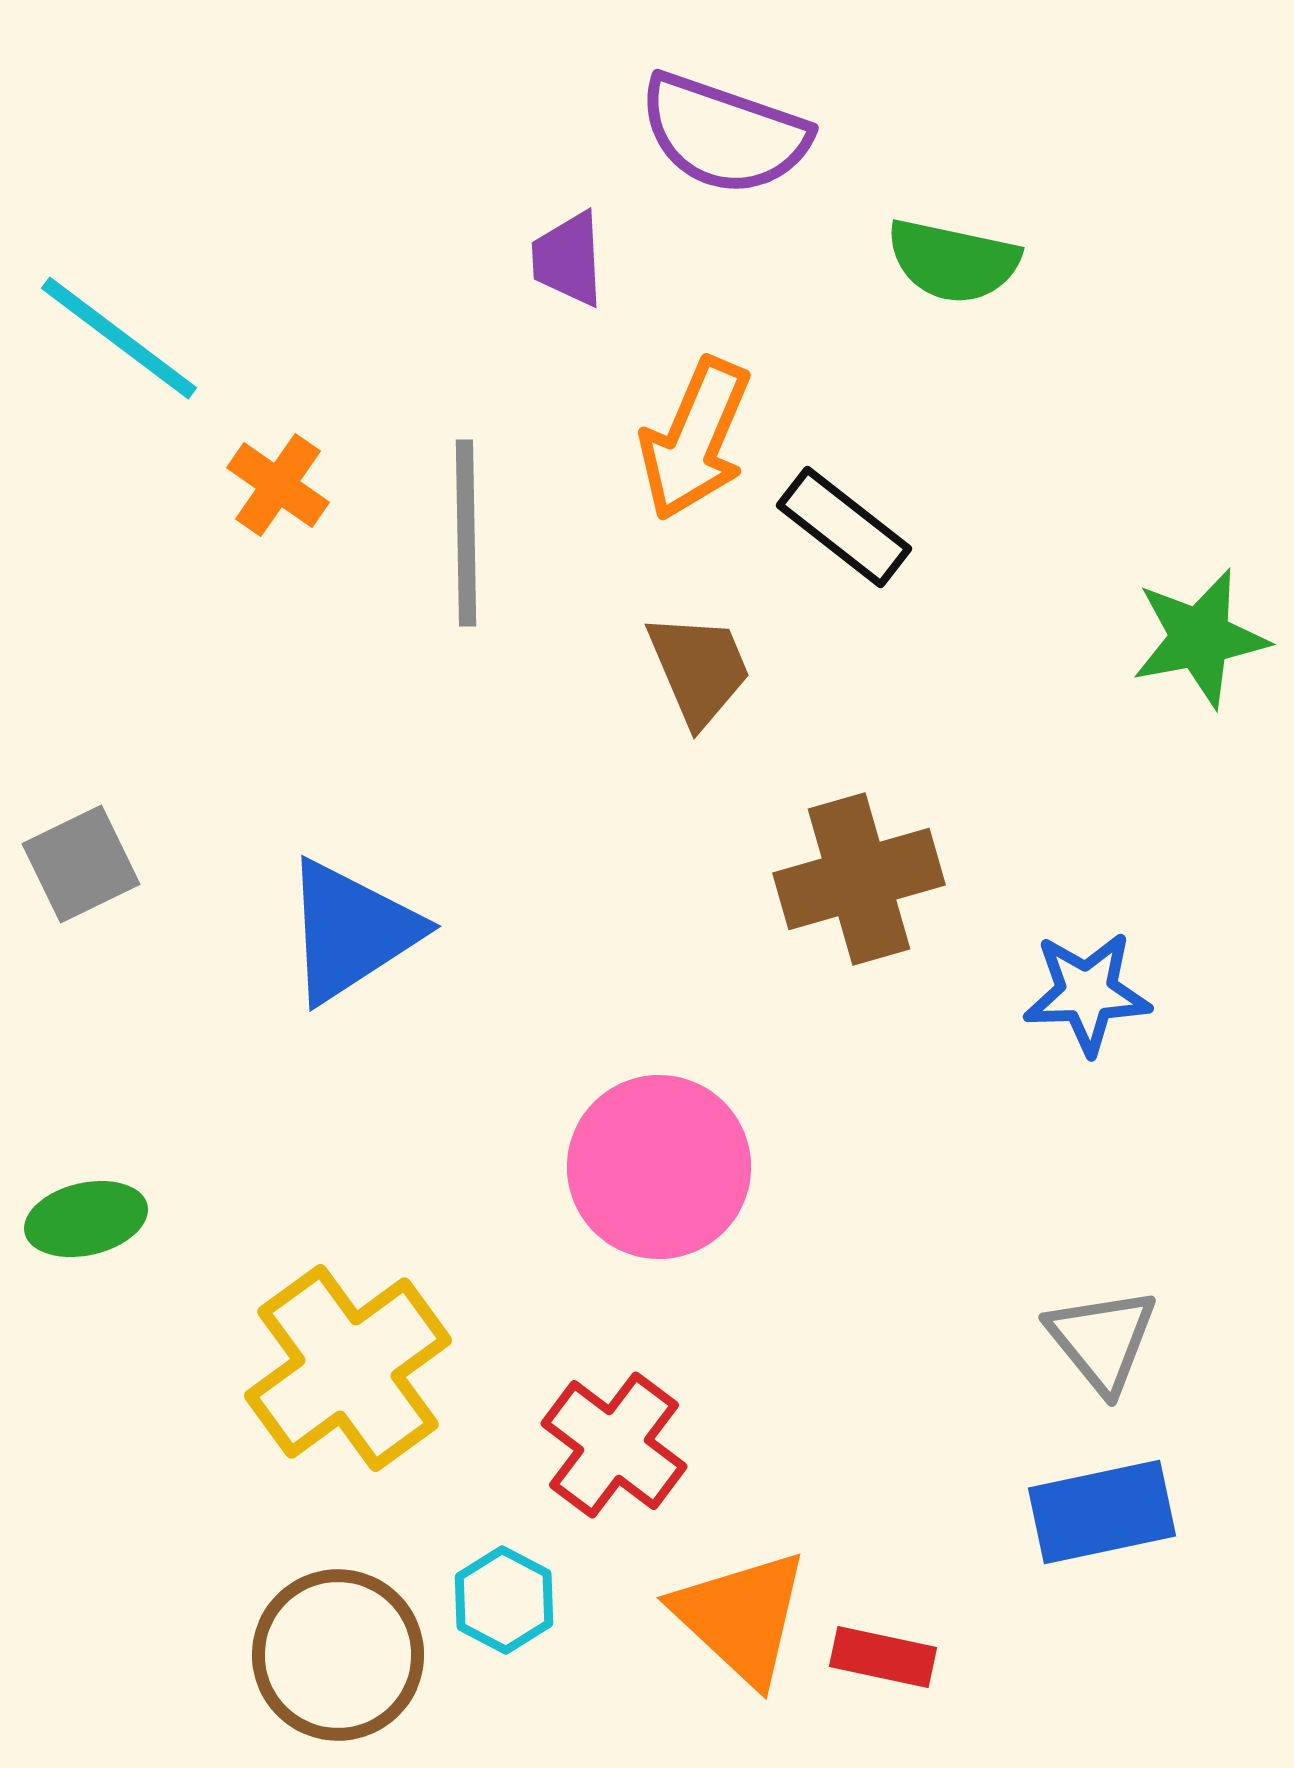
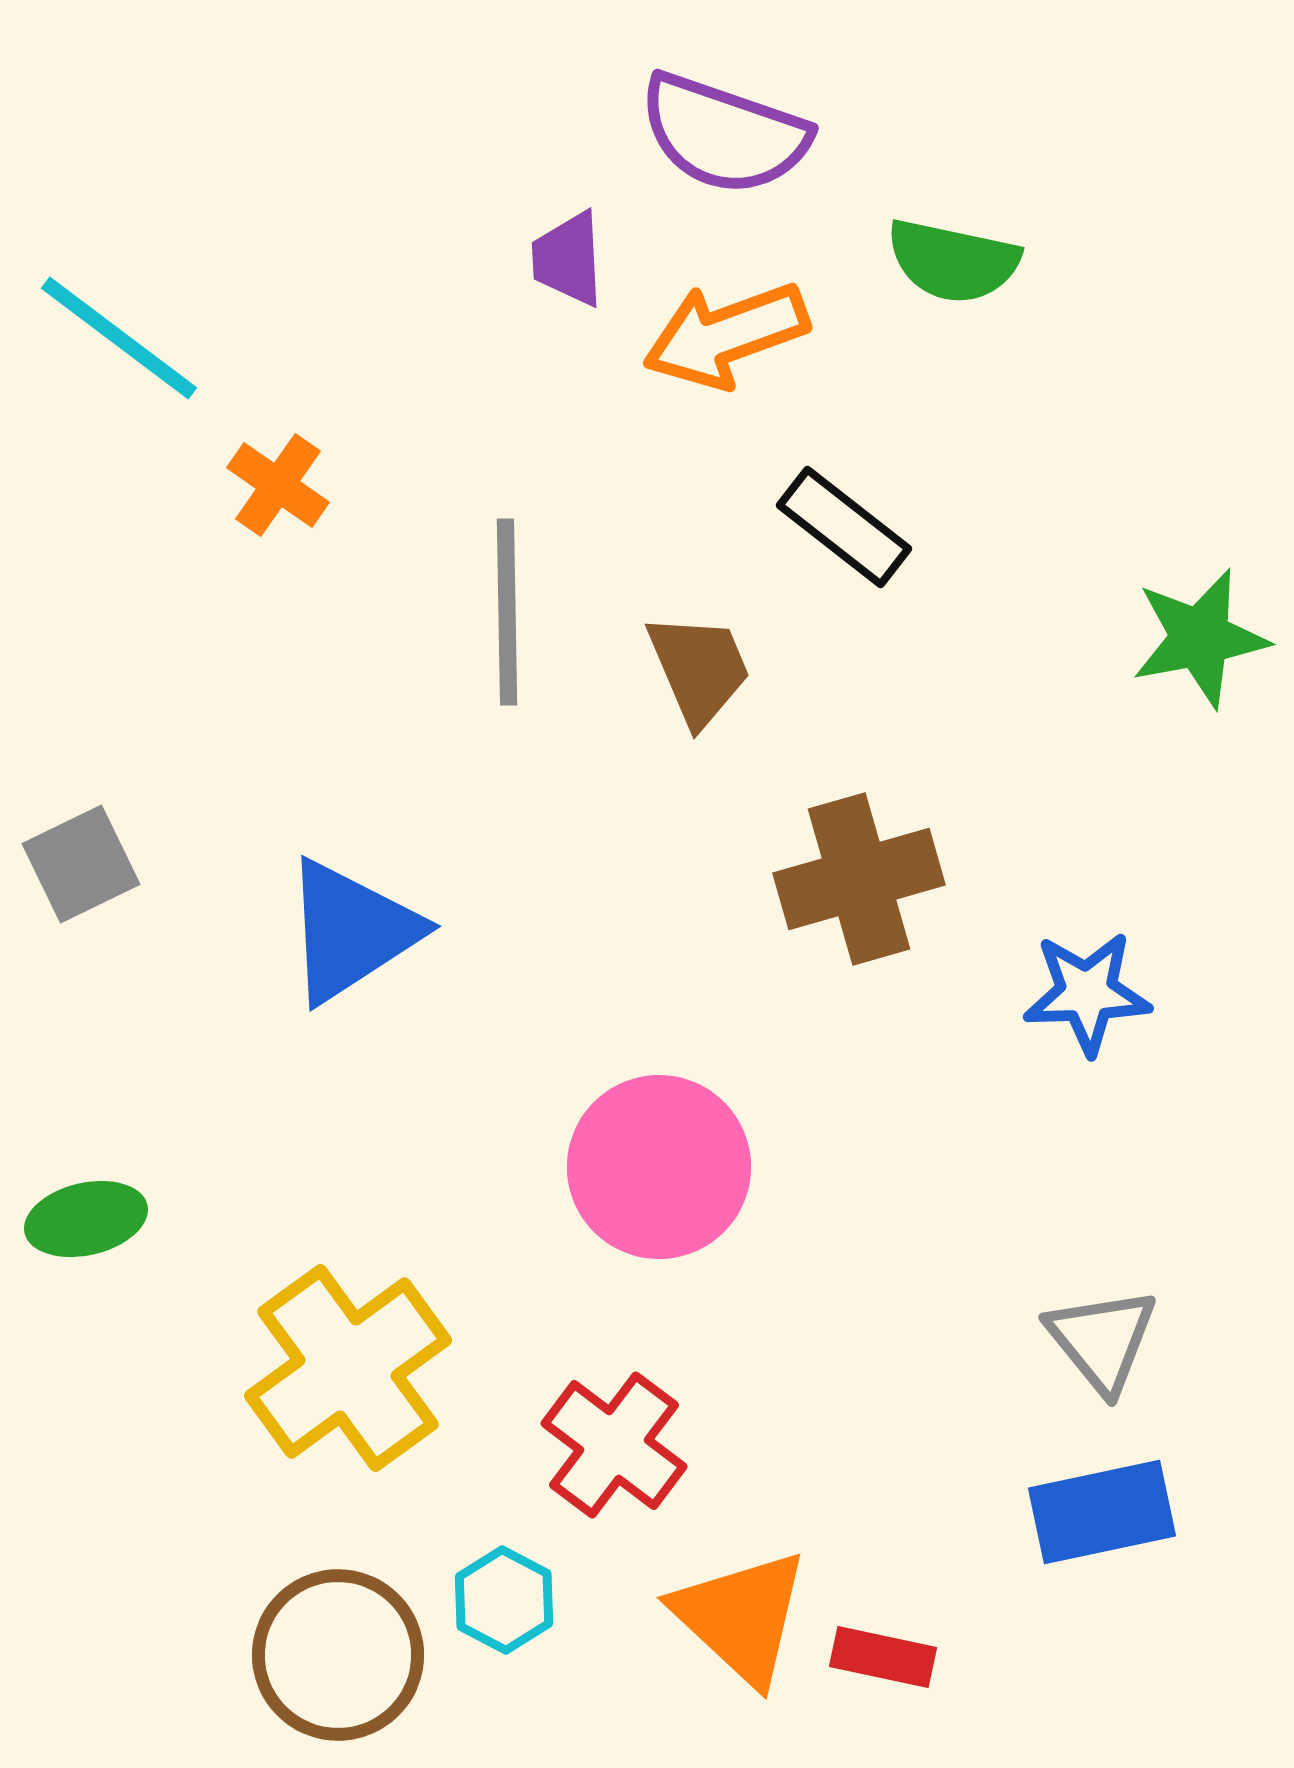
orange arrow: moved 31 px right, 104 px up; rotated 47 degrees clockwise
gray line: moved 41 px right, 79 px down
